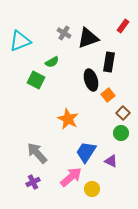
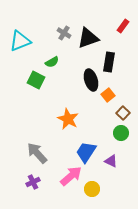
pink arrow: moved 1 px up
